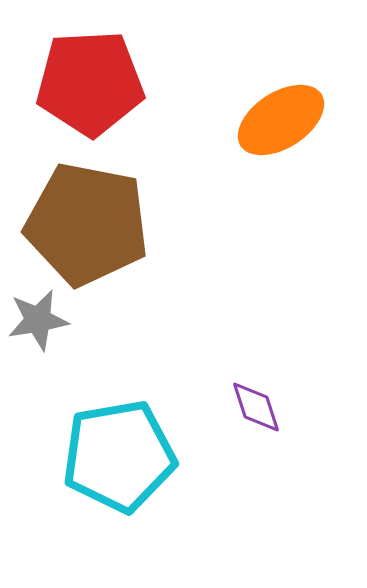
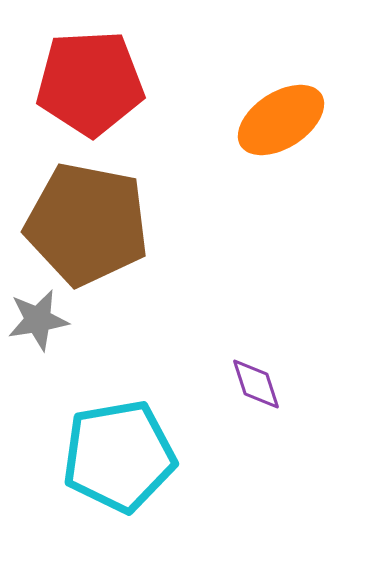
purple diamond: moved 23 px up
